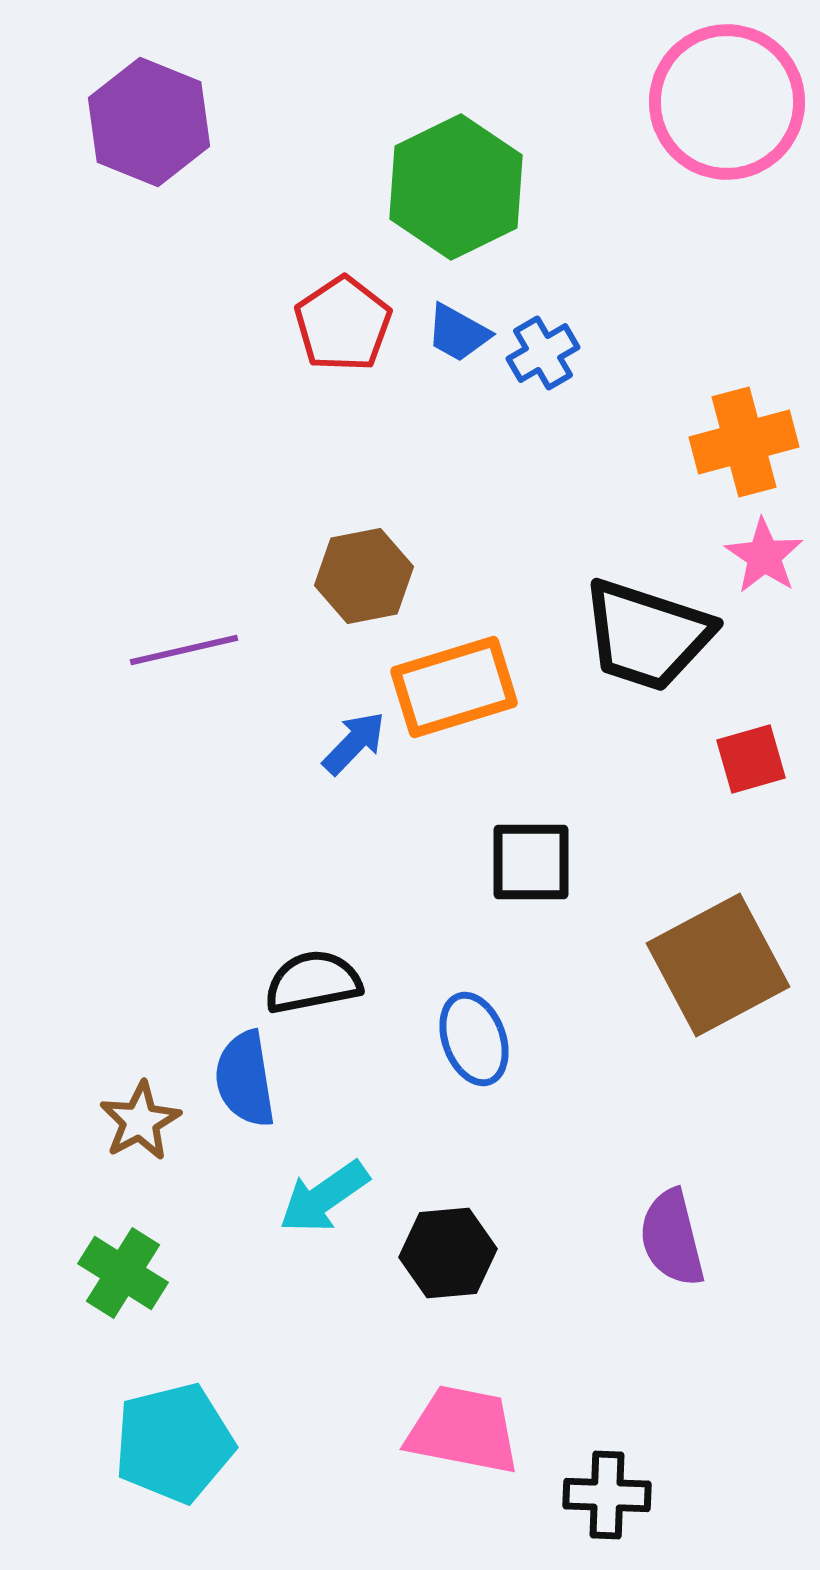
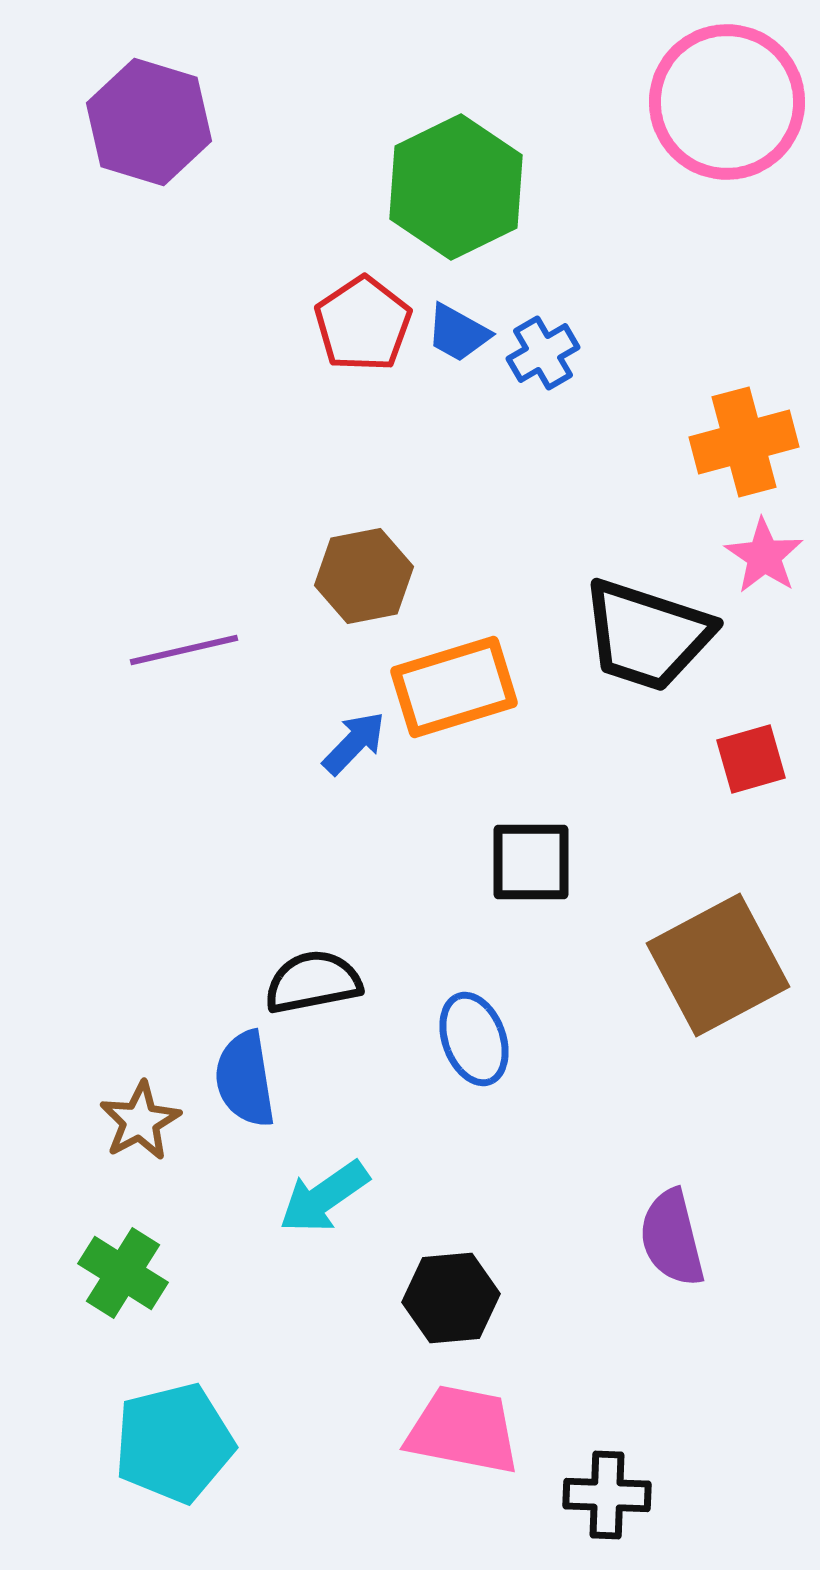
purple hexagon: rotated 5 degrees counterclockwise
red pentagon: moved 20 px right
black hexagon: moved 3 px right, 45 px down
